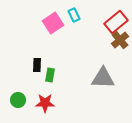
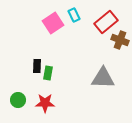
red rectangle: moved 10 px left
brown cross: rotated 30 degrees counterclockwise
black rectangle: moved 1 px down
green rectangle: moved 2 px left, 2 px up
